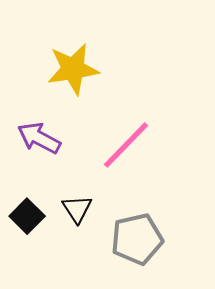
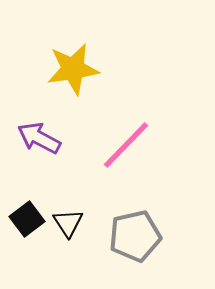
black triangle: moved 9 px left, 14 px down
black square: moved 3 px down; rotated 8 degrees clockwise
gray pentagon: moved 2 px left, 3 px up
